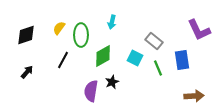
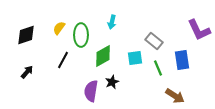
cyan square: rotated 35 degrees counterclockwise
brown arrow: moved 19 px left; rotated 36 degrees clockwise
